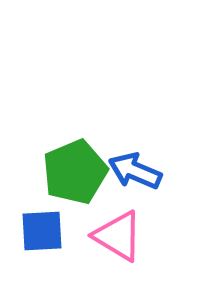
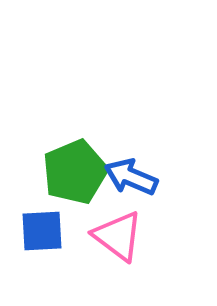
blue arrow: moved 4 px left, 6 px down
pink triangle: rotated 6 degrees clockwise
